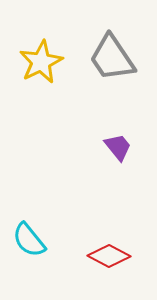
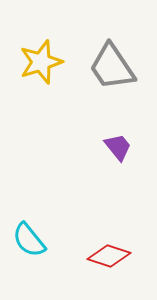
gray trapezoid: moved 9 px down
yellow star: rotated 9 degrees clockwise
red diamond: rotated 9 degrees counterclockwise
